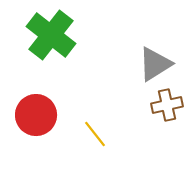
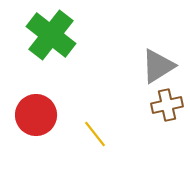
gray triangle: moved 3 px right, 2 px down
